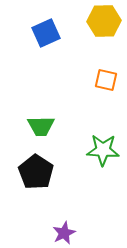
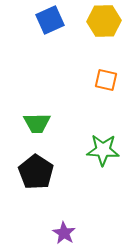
blue square: moved 4 px right, 13 px up
green trapezoid: moved 4 px left, 3 px up
purple star: rotated 15 degrees counterclockwise
